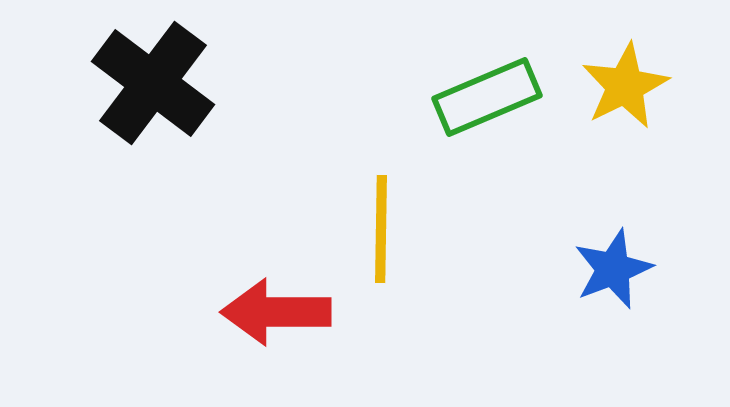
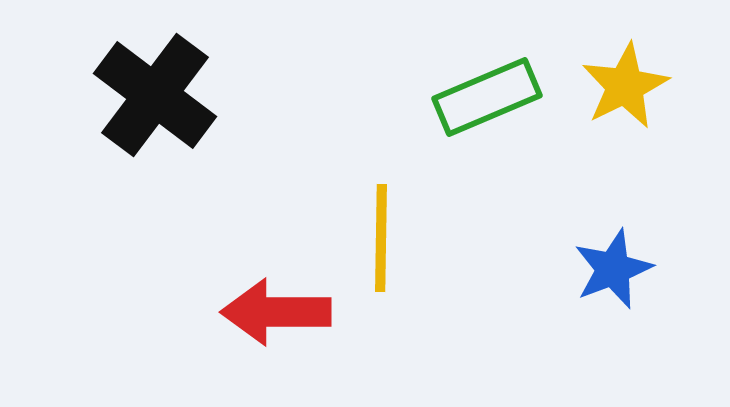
black cross: moved 2 px right, 12 px down
yellow line: moved 9 px down
